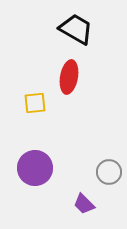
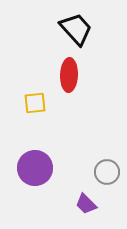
black trapezoid: rotated 18 degrees clockwise
red ellipse: moved 2 px up; rotated 8 degrees counterclockwise
gray circle: moved 2 px left
purple trapezoid: moved 2 px right
